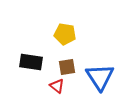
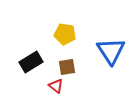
black rectangle: rotated 40 degrees counterclockwise
blue triangle: moved 11 px right, 26 px up
red triangle: moved 1 px left
